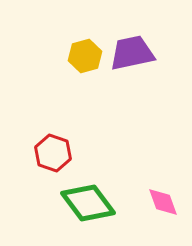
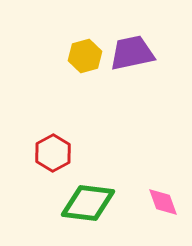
red hexagon: rotated 12 degrees clockwise
green diamond: rotated 46 degrees counterclockwise
